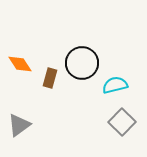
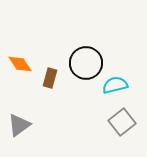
black circle: moved 4 px right
gray square: rotated 8 degrees clockwise
